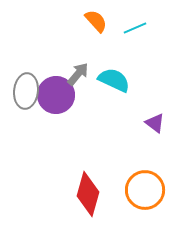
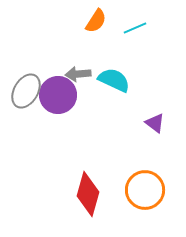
orange semicircle: rotated 75 degrees clockwise
gray arrow: rotated 135 degrees counterclockwise
gray ellipse: rotated 24 degrees clockwise
purple circle: moved 2 px right
